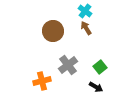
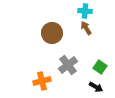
cyan cross: rotated 32 degrees counterclockwise
brown circle: moved 1 px left, 2 px down
green square: rotated 16 degrees counterclockwise
